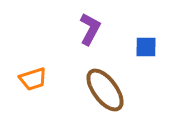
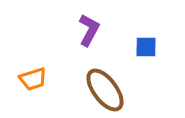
purple L-shape: moved 1 px left, 1 px down
